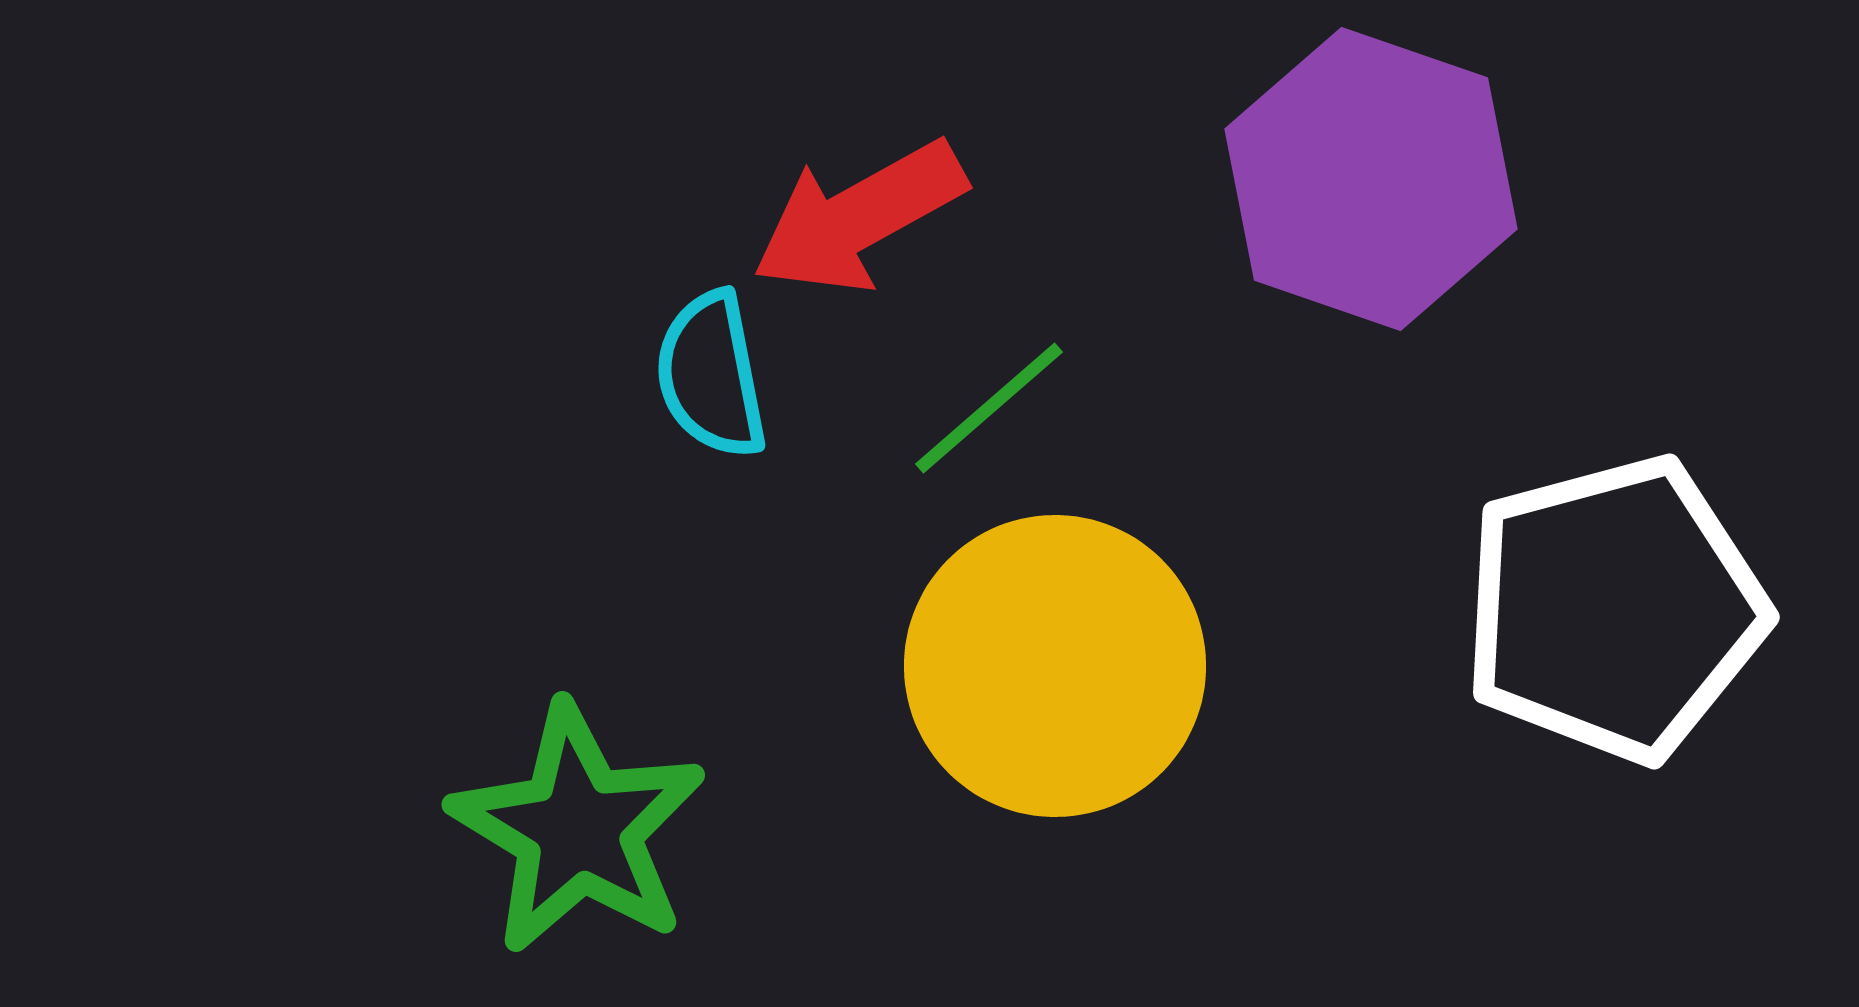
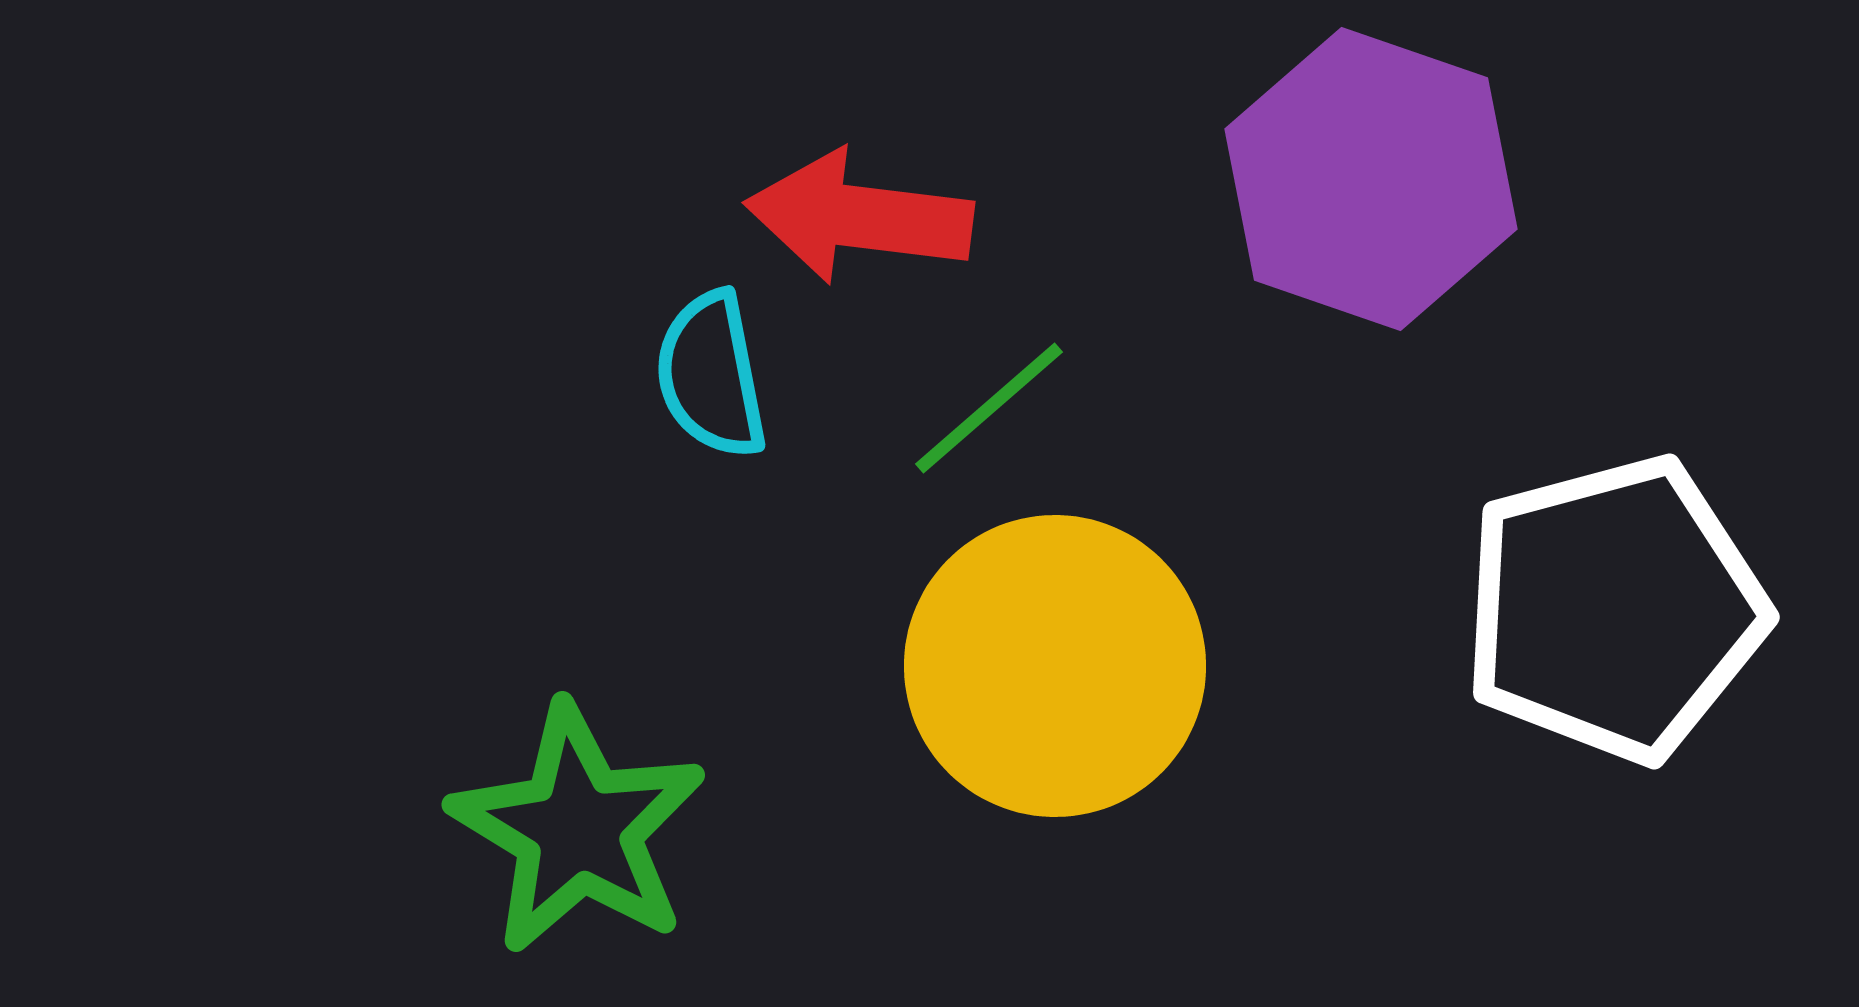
red arrow: rotated 36 degrees clockwise
